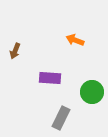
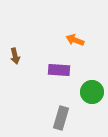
brown arrow: moved 5 px down; rotated 35 degrees counterclockwise
purple rectangle: moved 9 px right, 8 px up
gray rectangle: rotated 10 degrees counterclockwise
